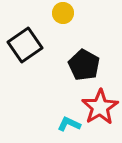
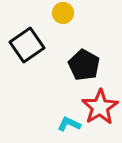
black square: moved 2 px right
